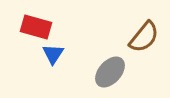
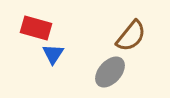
red rectangle: moved 1 px down
brown semicircle: moved 13 px left, 1 px up
